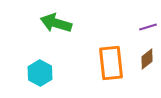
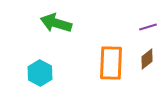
orange rectangle: rotated 8 degrees clockwise
